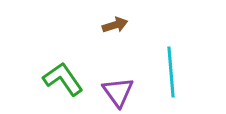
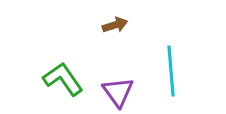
cyan line: moved 1 px up
